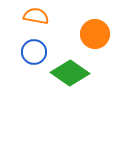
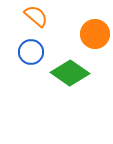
orange semicircle: rotated 30 degrees clockwise
blue circle: moved 3 px left
